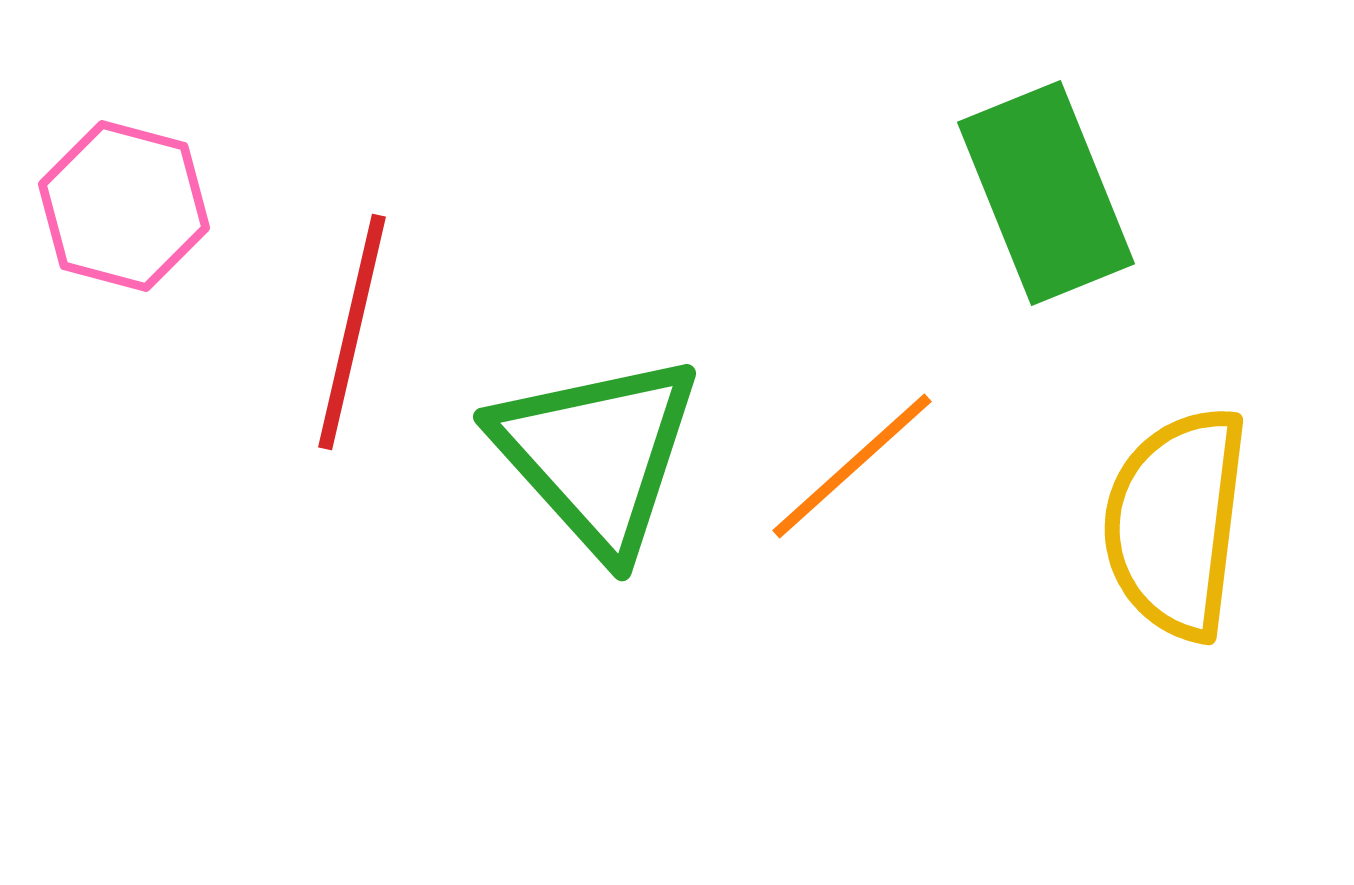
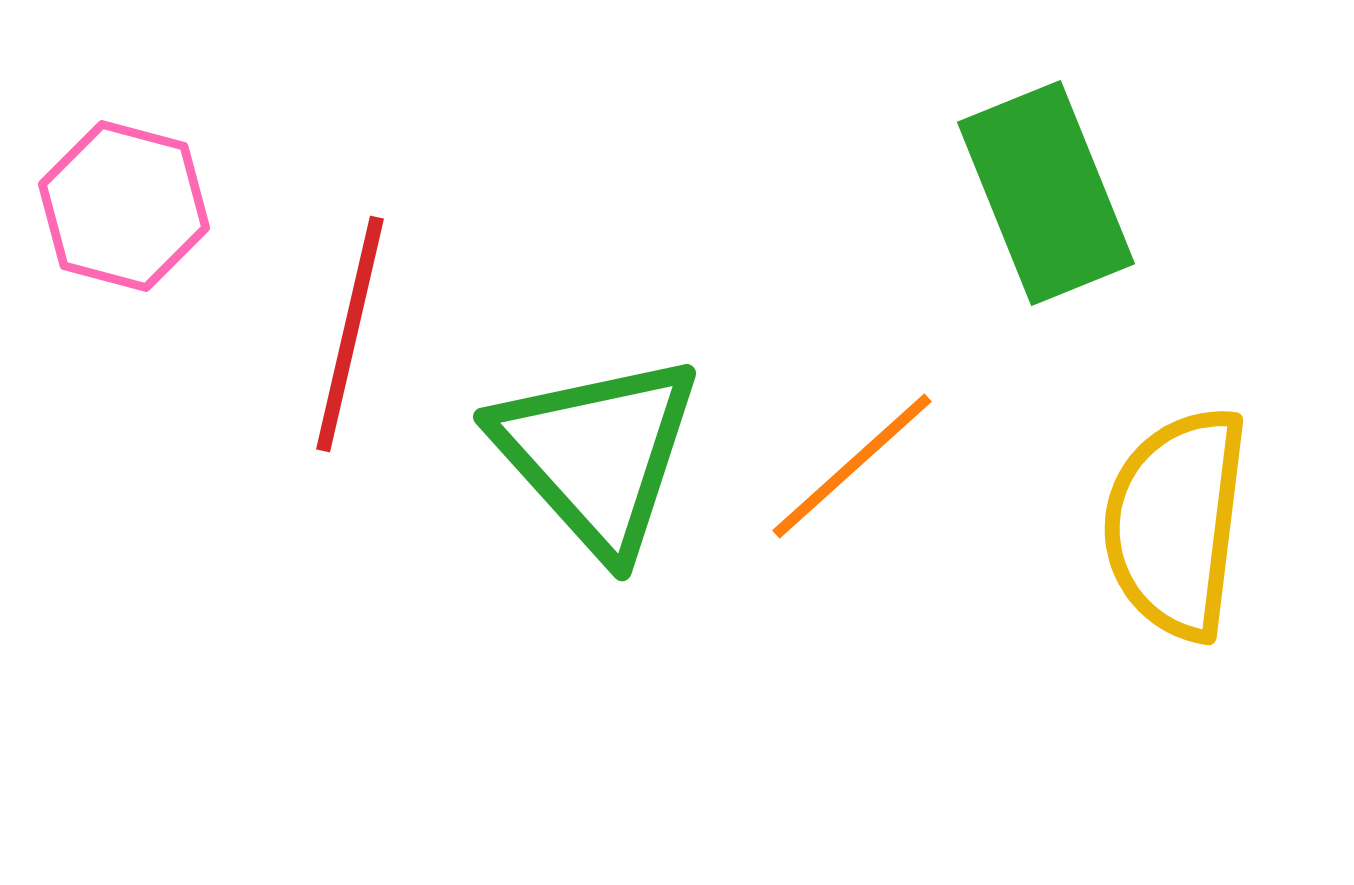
red line: moved 2 px left, 2 px down
